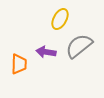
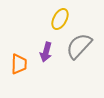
gray semicircle: rotated 8 degrees counterclockwise
purple arrow: rotated 84 degrees counterclockwise
